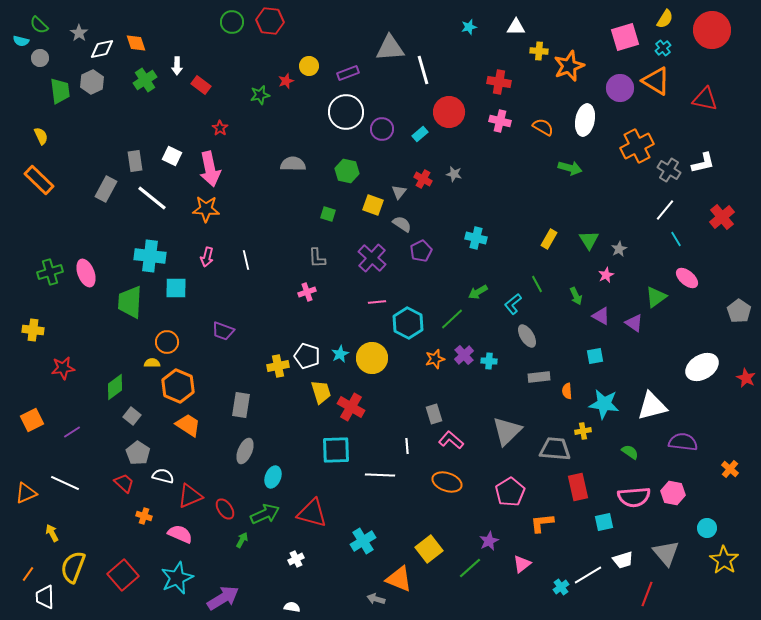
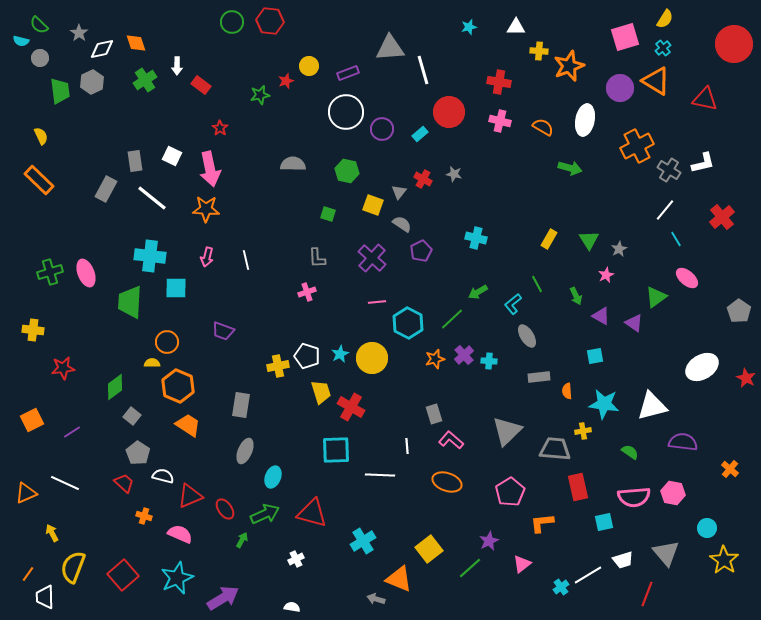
red circle at (712, 30): moved 22 px right, 14 px down
